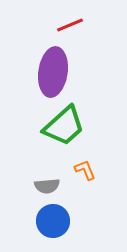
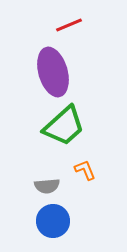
red line: moved 1 px left
purple ellipse: rotated 24 degrees counterclockwise
